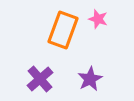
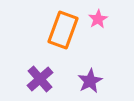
pink star: rotated 24 degrees clockwise
purple star: moved 2 px down
